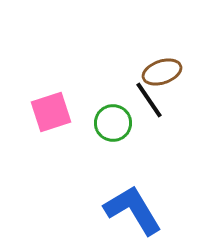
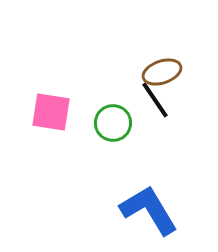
black line: moved 6 px right
pink square: rotated 27 degrees clockwise
blue L-shape: moved 16 px right
